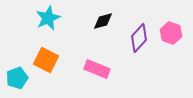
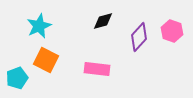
cyan star: moved 9 px left, 8 px down
pink hexagon: moved 1 px right, 2 px up
purple diamond: moved 1 px up
pink rectangle: rotated 15 degrees counterclockwise
